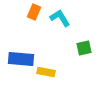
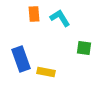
orange rectangle: moved 2 px down; rotated 28 degrees counterclockwise
green square: rotated 21 degrees clockwise
blue rectangle: rotated 65 degrees clockwise
